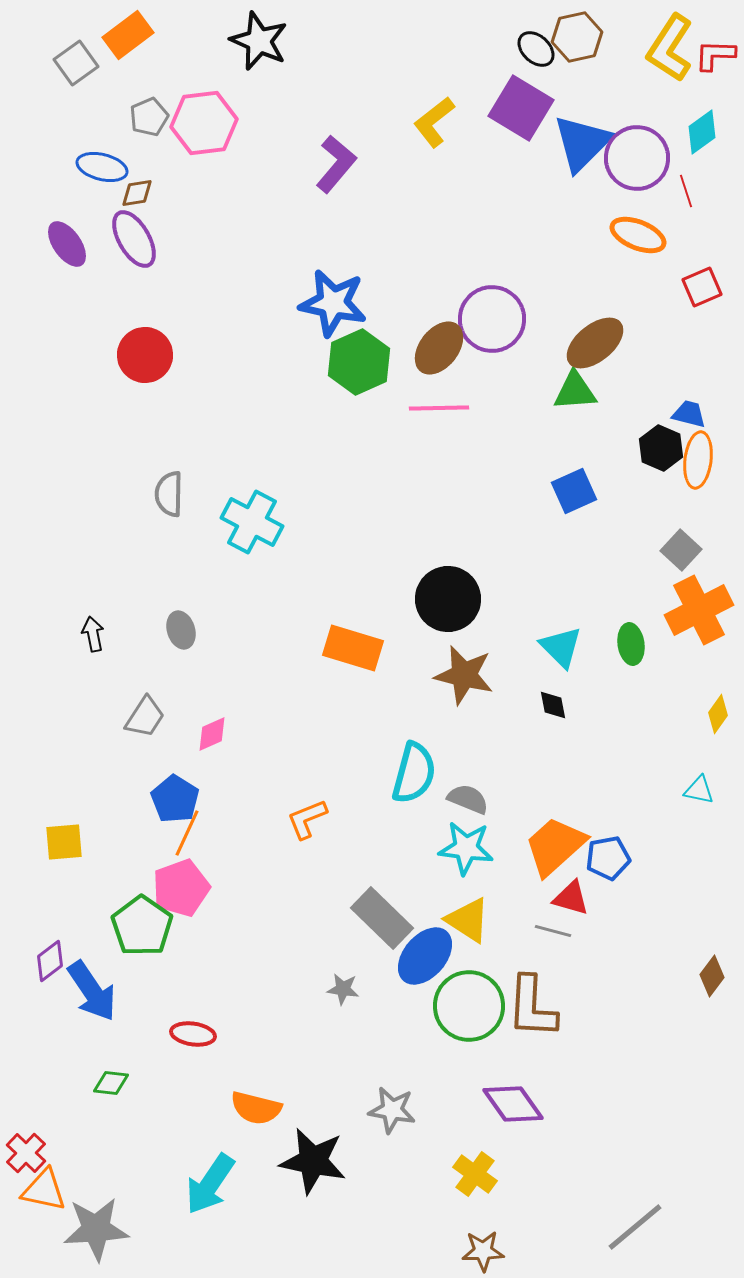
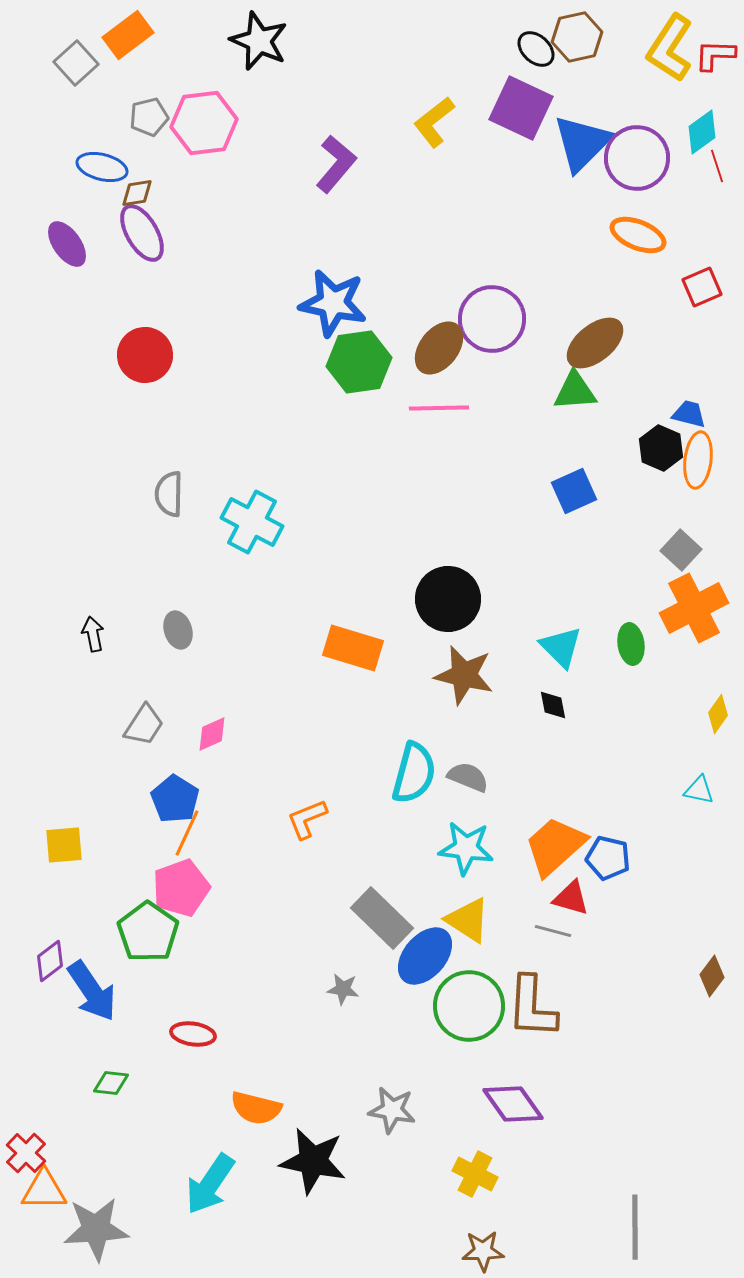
gray square at (76, 63): rotated 6 degrees counterclockwise
purple square at (521, 108): rotated 6 degrees counterclockwise
gray pentagon at (149, 117): rotated 9 degrees clockwise
red line at (686, 191): moved 31 px right, 25 px up
purple ellipse at (134, 239): moved 8 px right, 6 px up
green hexagon at (359, 362): rotated 16 degrees clockwise
orange cross at (699, 610): moved 5 px left, 2 px up
gray ellipse at (181, 630): moved 3 px left
gray trapezoid at (145, 717): moved 1 px left, 8 px down
gray semicircle at (468, 799): moved 22 px up
yellow square at (64, 842): moved 3 px down
blue pentagon at (608, 858): rotated 24 degrees clockwise
green pentagon at (142, 926): moved 6 px right, 6 px down
yellow cross at (475, 1174): rotated 9 degrees counterclockwise
orange triangle at (44, 1190): rotated 12 degrees counterclockwise
gray line at (635, 1227): rotated 50 degrees counterclockwise
